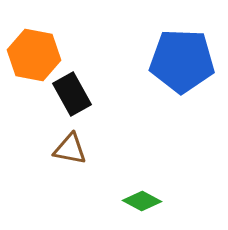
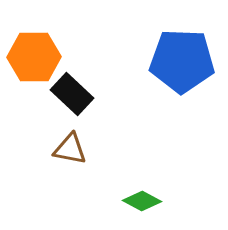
orange hexagon: moved 2 px down; rotated 12 degrees counterclockwise
black rectangle: rotated 18 degrees counterclockwise
